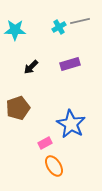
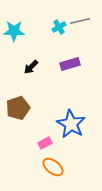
cyan star: moved 1 px left, 1 px down
orange ellipse: moved 1 px left, 1 px down; rotated 20 degrees counterclockwise
